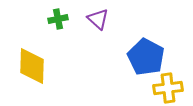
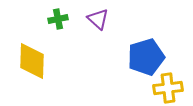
blue pentagon: rotated 27 degrees clockwise
yellow diamond: moved 5 px up
